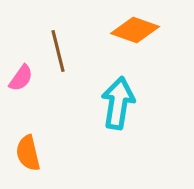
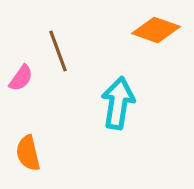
orange diamond: moved 21 px right
brown line: rotated 6 degrees counterclockwise
